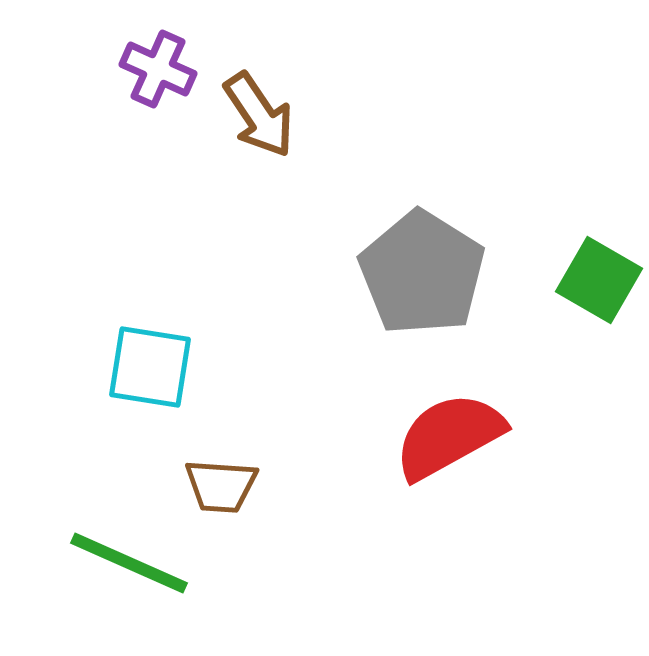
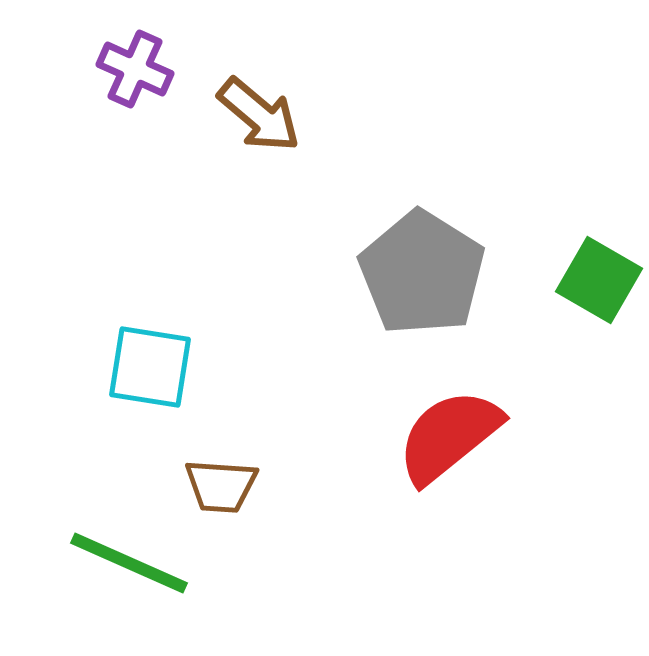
purple cross: moved 23 px left
brown arrow: rotated 16 degrees counterclockwise
red semicircle: rotated 10 degrees counterclockwise
